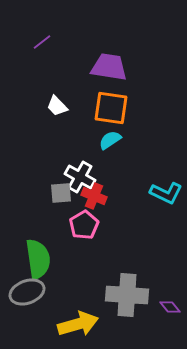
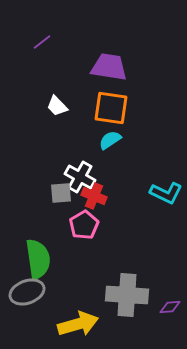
purple diamond: rotated 55 degrees counterclockwise
